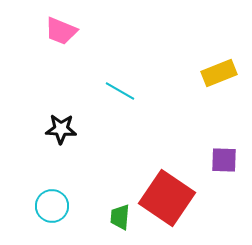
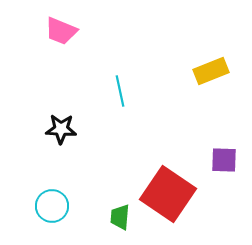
yellow rectangle: moved 8 px left, 2 px up
cyan line: rotated 48 degrees clockwise
red square: moved 1 px right, 4 px up
